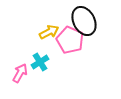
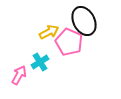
pink pentagon: moved 1 px left, 2 px down
pink arrow: moved 1 px left, 2 px down
